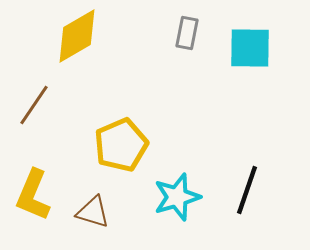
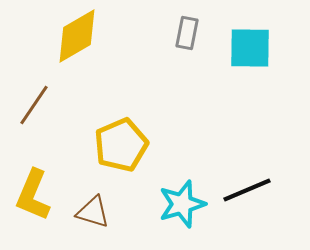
black line: rotated 48 degrees clockwise
cyan star: moved 5 px right, 7 px down
